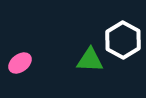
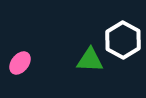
pink ellipse: rotated 15 degrees counterclockwise
